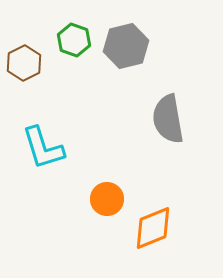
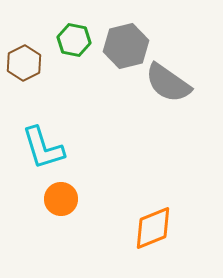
green hexagon: rotated 8 degrees counterclockwise
gray semicircle: moved 36 px up; rotated 45 degrees counterclockwise
orange circle: moved 46 px left
